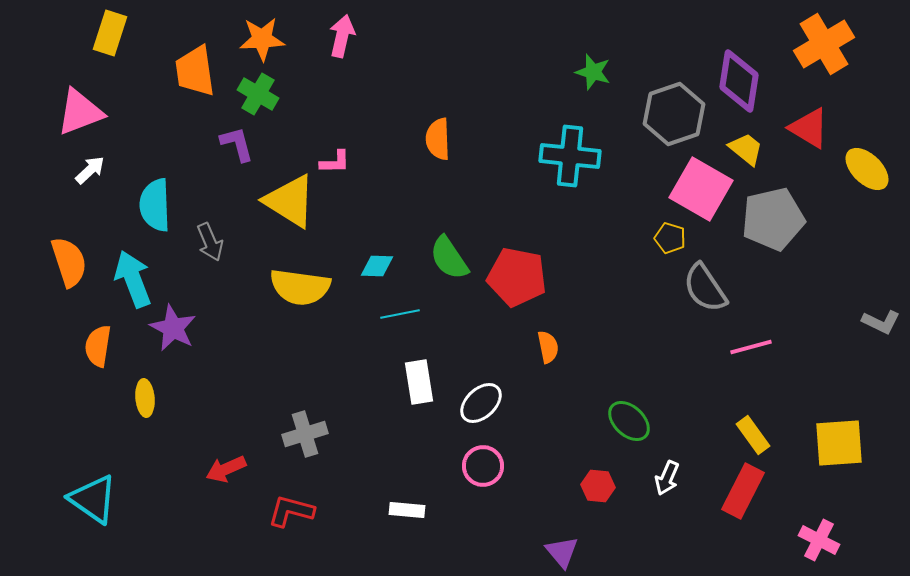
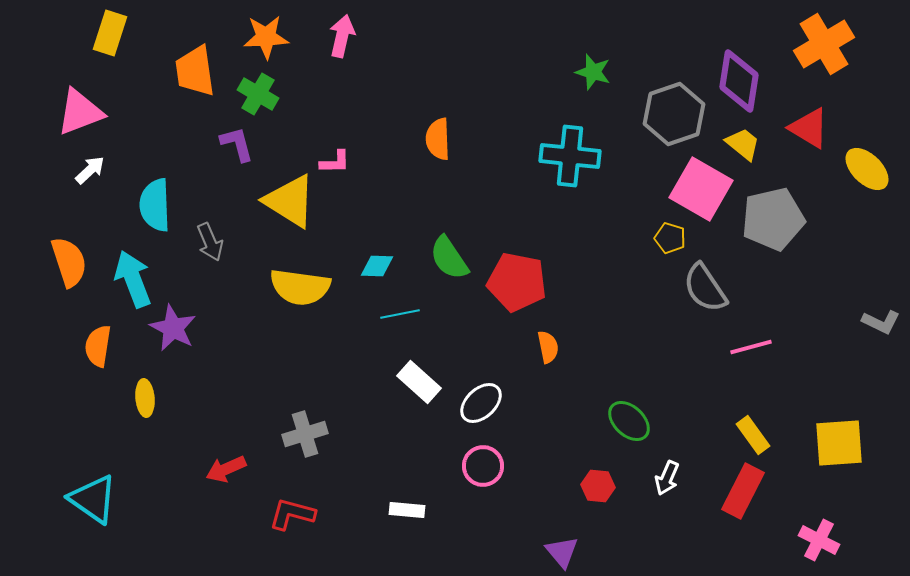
orange star at (262, 39): moved 4 px right, 2 px up
yellow trapezoid at (746, 149): moved 3 px left, 5 px up
red pentagon at (517, 277): moved 5 px down
white rectangle at (419, 382): rotated 39 degrees counterclockwise
red L-shape at (291, 511): moved 1 px right, 3 px down
